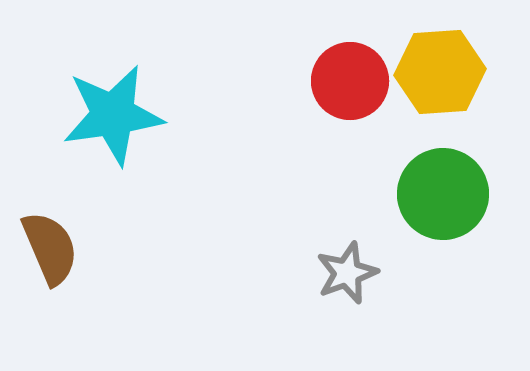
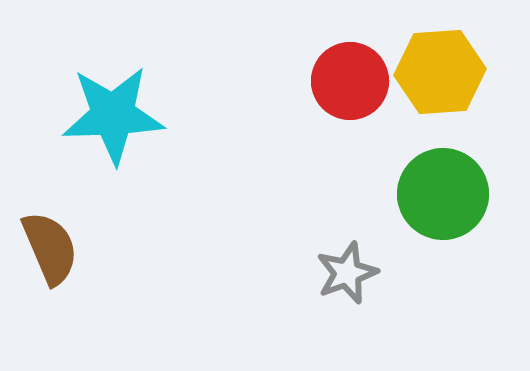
cyan star: rotated 6 degrees clockwise
